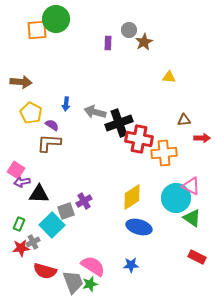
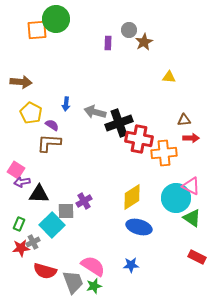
red arrow: moved 11 px left
gray square: rotated 18 degrees clockwise
green star: moved 4 px right, 2 px down
